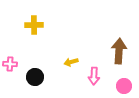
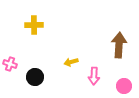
brown arrow: moved 6 px up
pink cross: rotated 16 degrees clockwise
